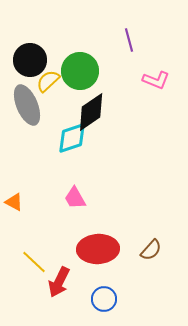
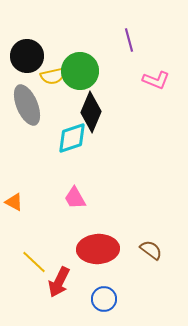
black circle: moved 3 px left, 4 px up
yellow semicircle: moved 5 px right, 5 px up; rotated 150 degrees counterclockwise
black diamond: rotated 33 degrees counterclockwise
brown semicircle: rotated 95 degrees counterclockwise
